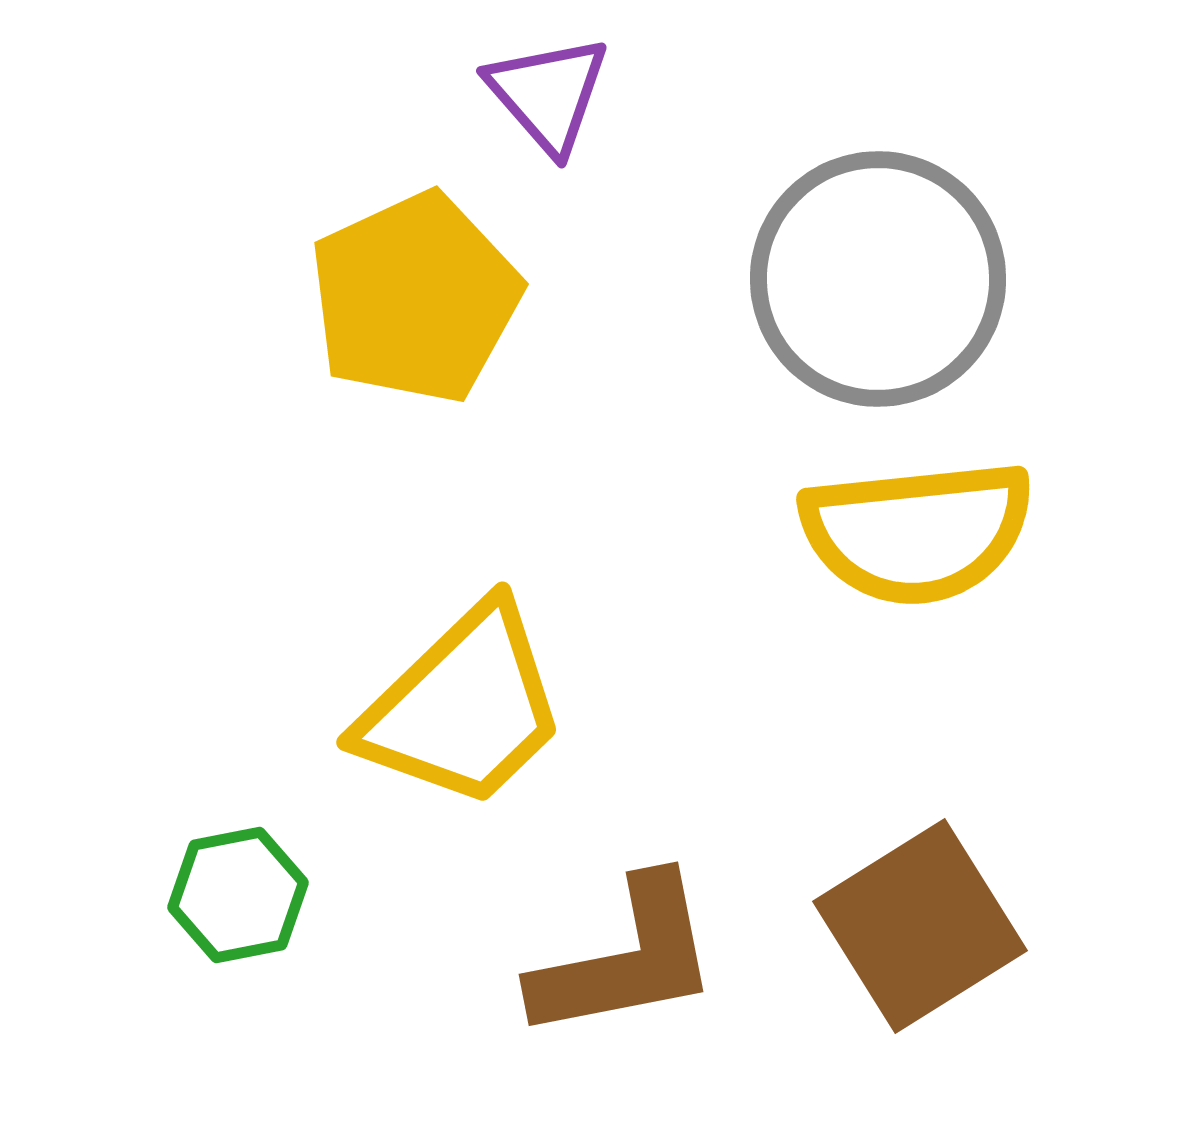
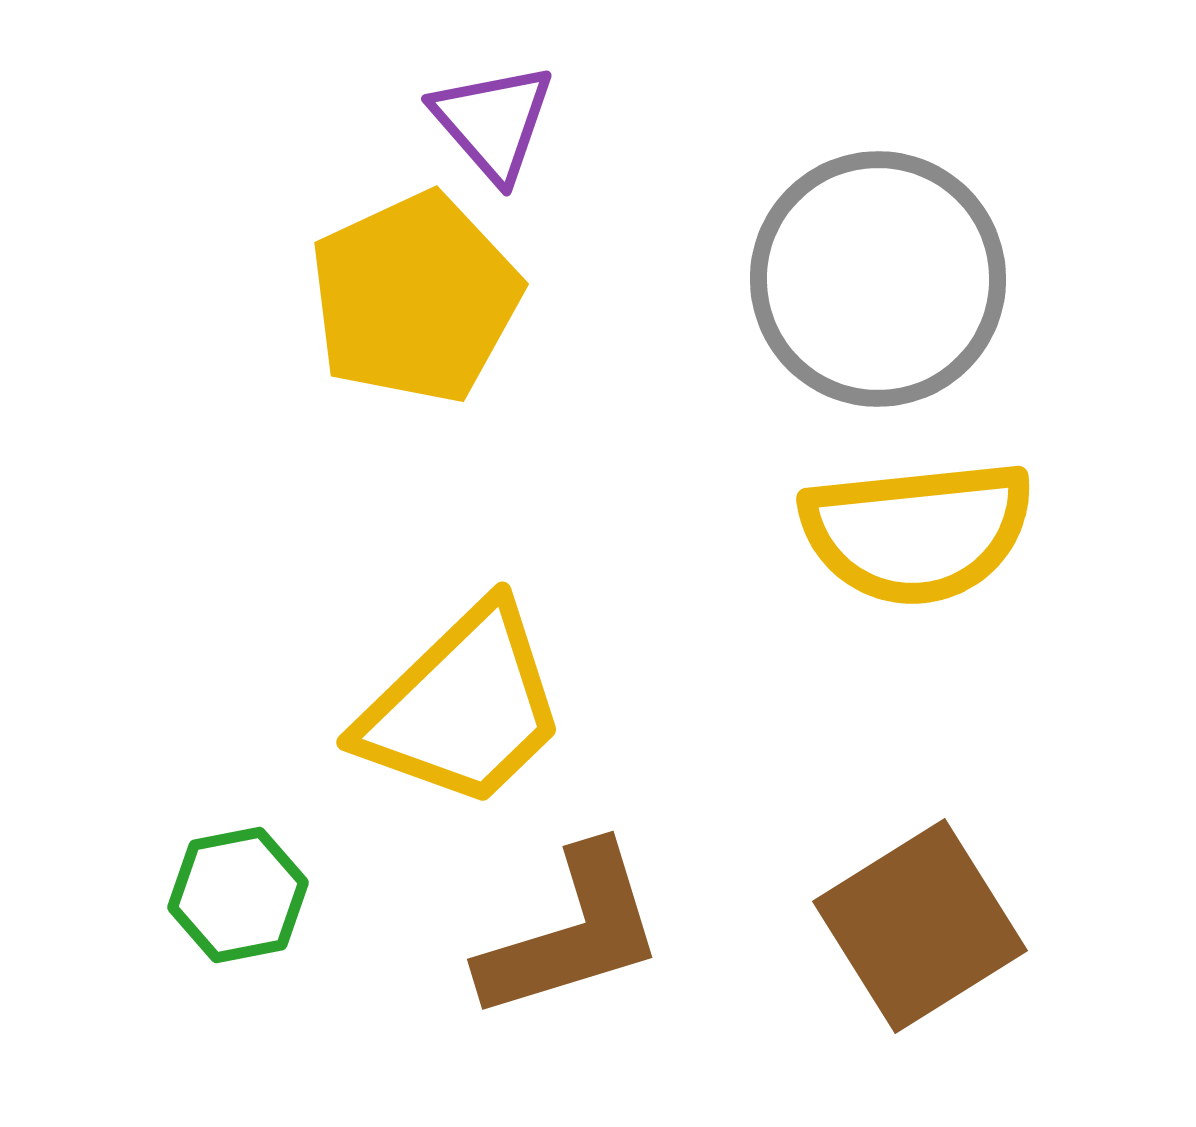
purple triangle: moved 55 px left, 28 px down
brown L-shape: moved 54 px left, 26 px up; rotated 6 degrees counterclockwise
